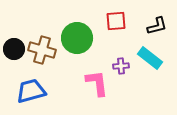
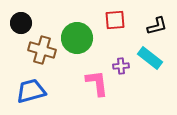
red square: moved 1 px left, 1 px up
black circle: moved 7 px right, 26 px up
